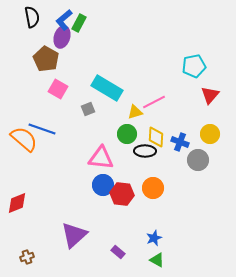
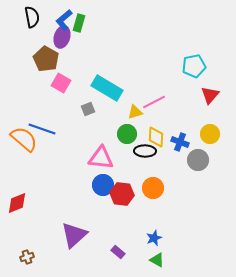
green rectangle: rotated 12 degrees counterclockwise
pink square: moved 3 px right, 6 px up
